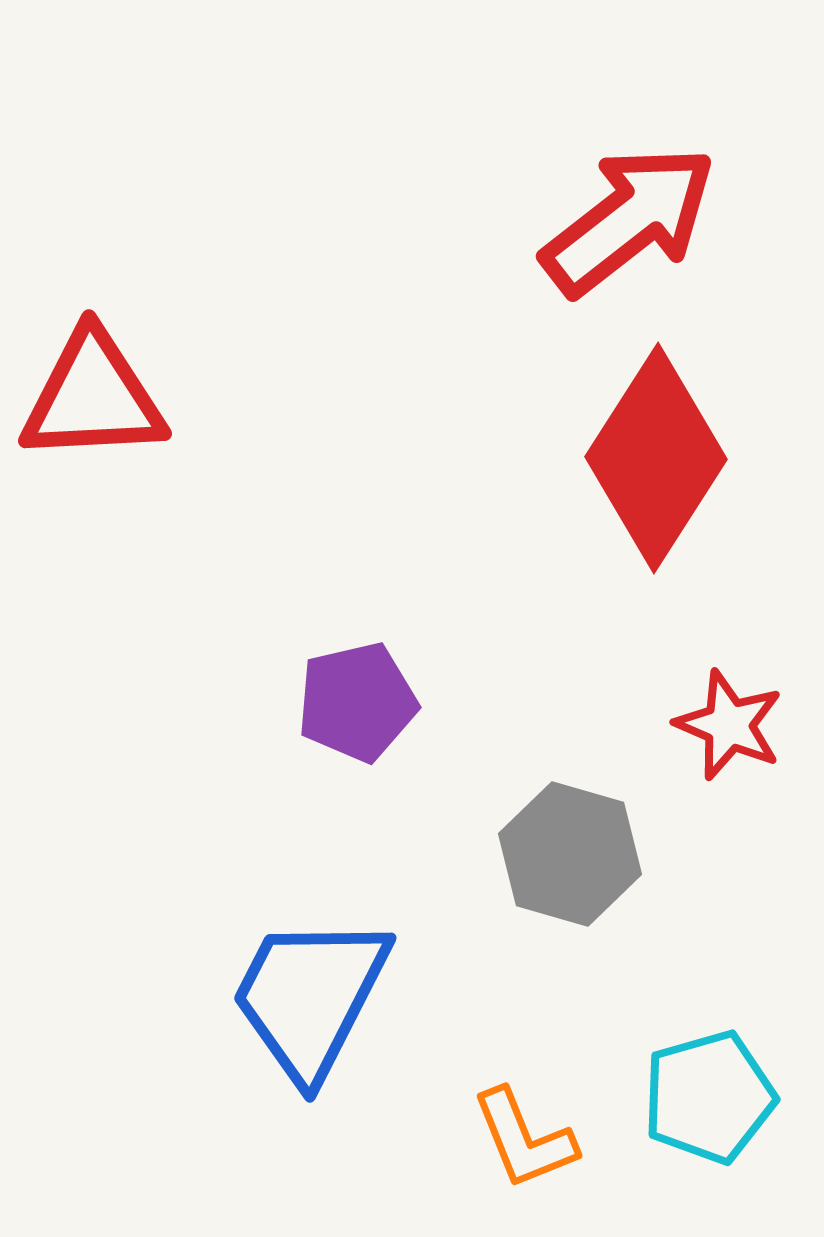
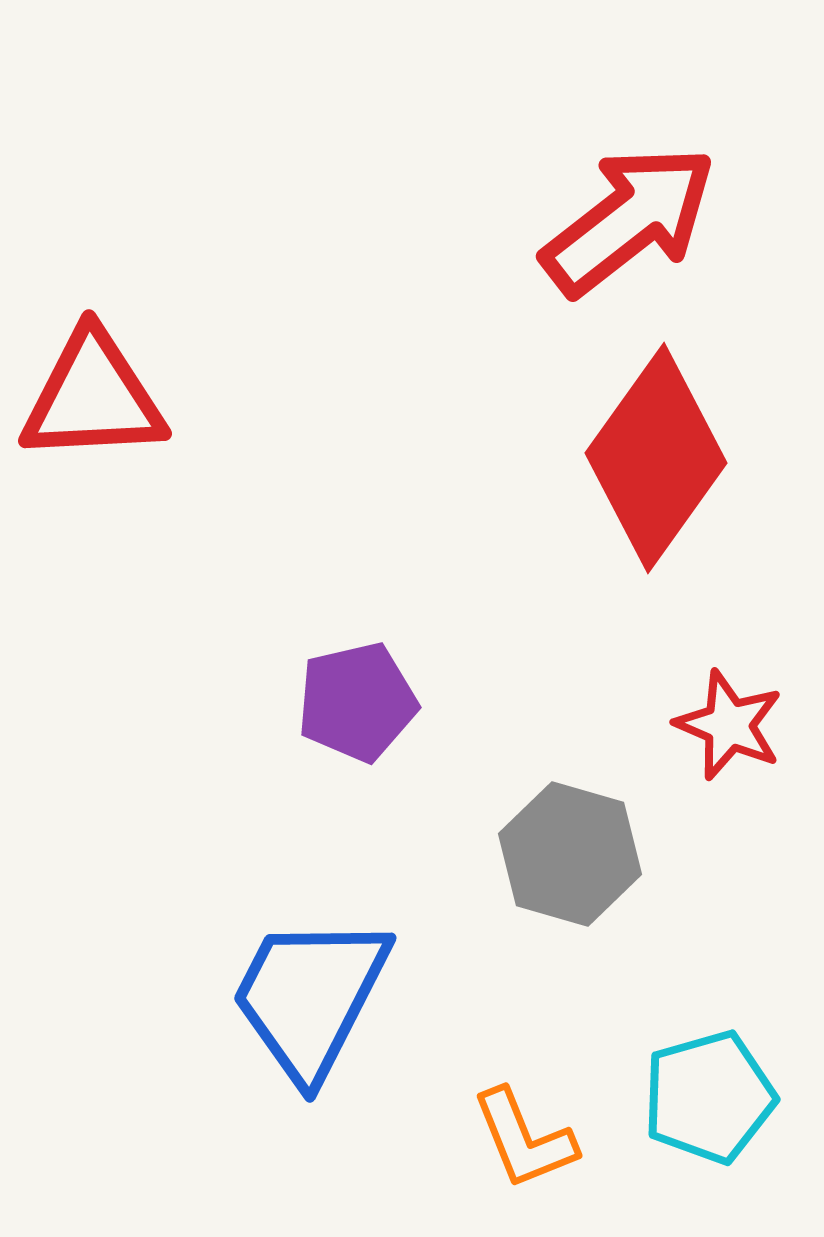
red diamond: rotated 3 degrees clockwise
